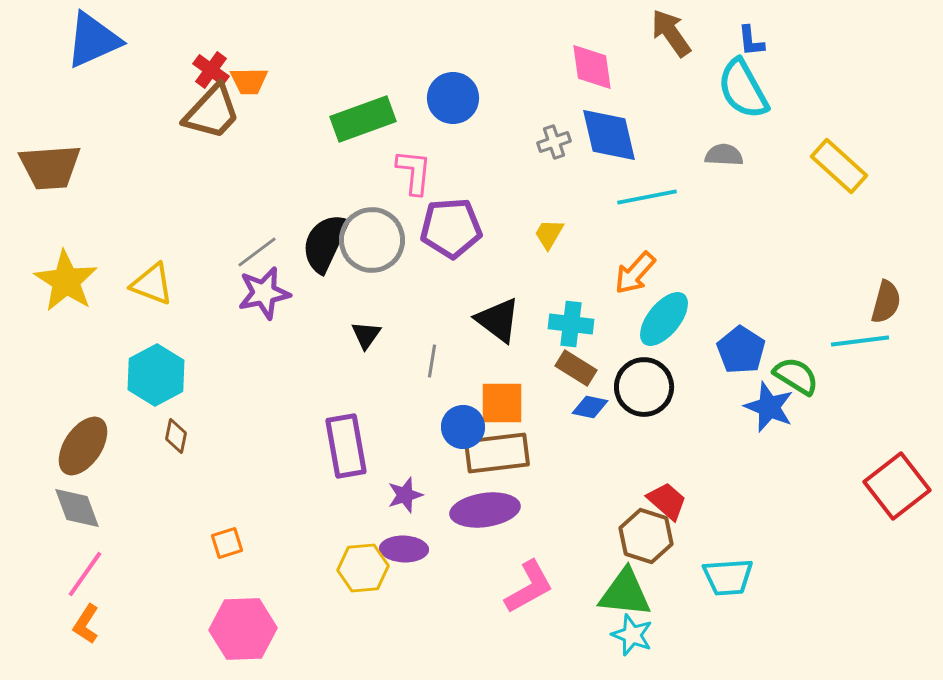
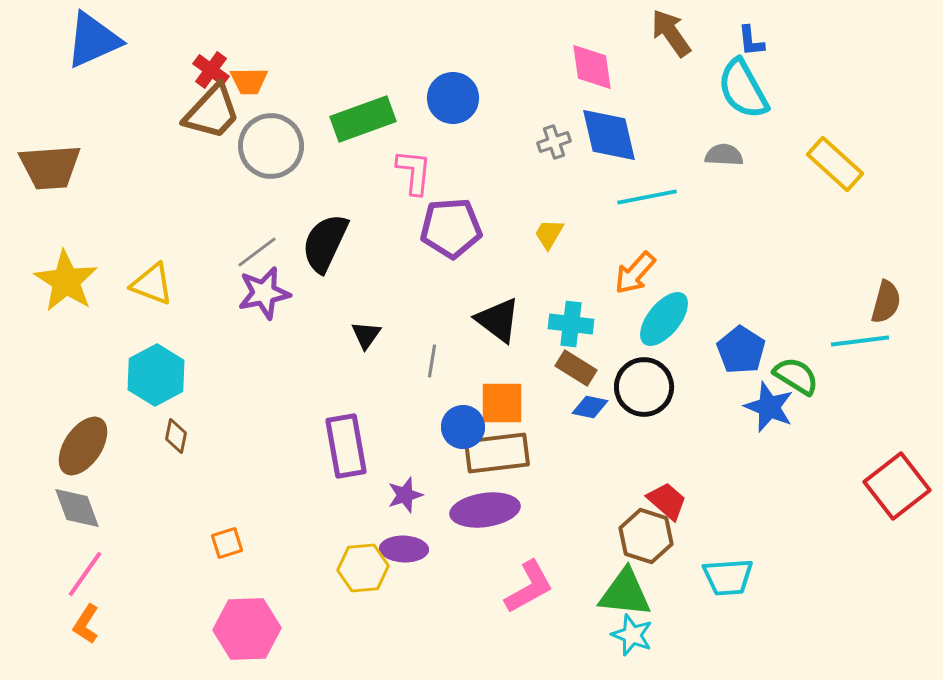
yellow rectangle at (839, 166): moved 4 px left, 2 px up
gray circle at (372, 240): moved 101 px left, 94 px up
pink hexagon at (243, 629): moved 4 px right
